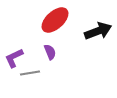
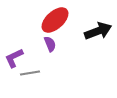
purple semicircle: moved 8 px up
